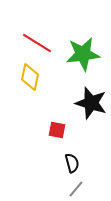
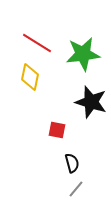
black star: moved 1 px up
